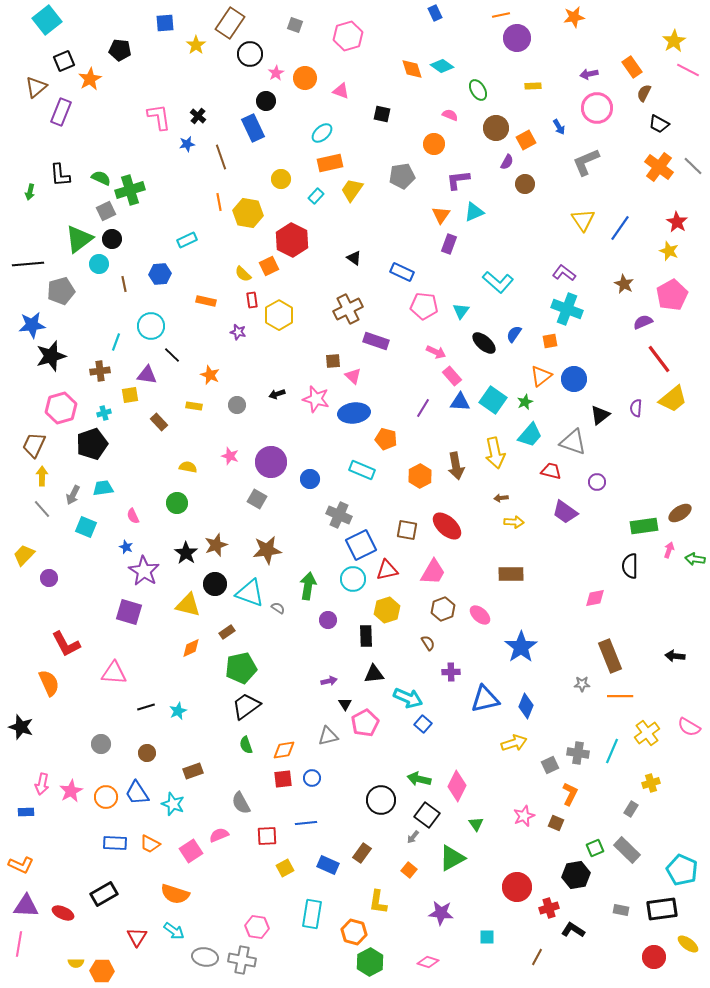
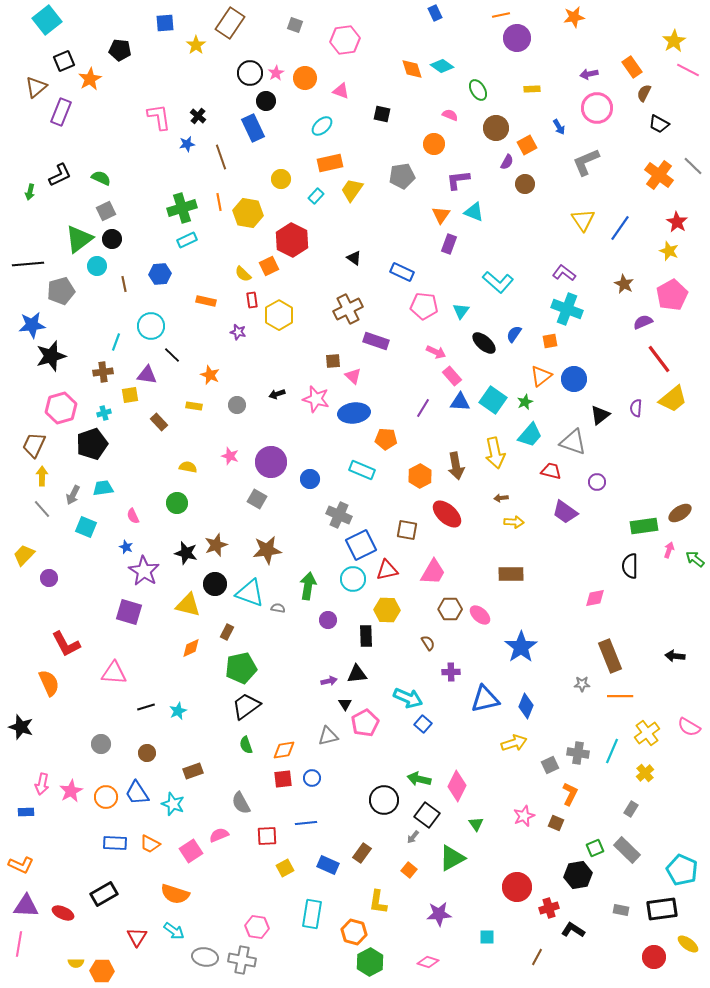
pink hexagon at (348, 36): moved 3 px left, 4 px down; rotated 8 degrees clockwise
black circle at (250, 54): moved 19 px down
yellow rectangle at (533, 86): moved 1 px left, 3 px down
cyan ellipse at (322, 133): moved 7 px up
orange square at (526, 140): moved 1 px right, 5 px down
orange cross at (659, 167): moved 8 px down
black L-shape at (60, 175): rotated 110 degrees counterclockwise
green cross at (130, 190): moved 52 px right, 18 px down
cyan triangle at (474, 212): rotated 45 degrees clockwise
cyan circle at (99, 264): moved 2 px left, 2 px down
brown cross at (100, 371): moved 3 px right, 1 px down
orange pentagon at (386, 439): rotated 10 degrees counterclockwise
red ellipse at (447, 526): moved 12 px up
black star at (186, 553): rotated 20 degrees counterclockwise
green arrow at (695, 559): rotated 30 degrees clockwise
gray semicircle at (278, 608): rotated 24 degrees counterclockwise
brown hexagon at (443, 609): moved 7 px right; rotated 20 degrees clockwise
yellow hexagon at (387, 610): rotated 20 degrees clockwise
brown rectangle at (227, 632): rotated 28 degrees counterclockwise
black triangle at (374, 674): moved 17 px left
yellow cross at (651, 783): moved 6 px left, 10 px up; rotated 24 degrees counterclockwise
black circle at (381, 800): moved 3 px right
black hexagon at (576, 875): moved 2 px right
purple star at (441, 913): moved 2 px left, 1 px down; rotated 10 degrees counterclockwise
